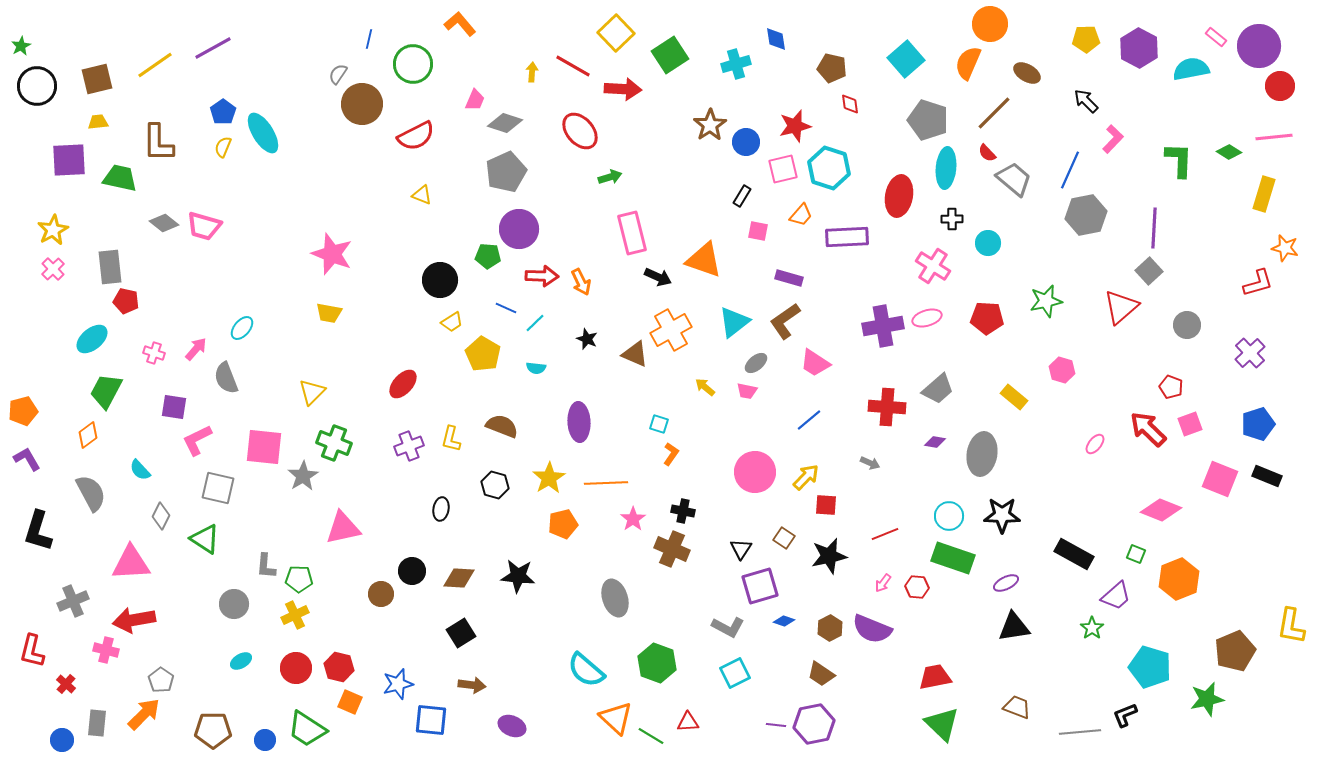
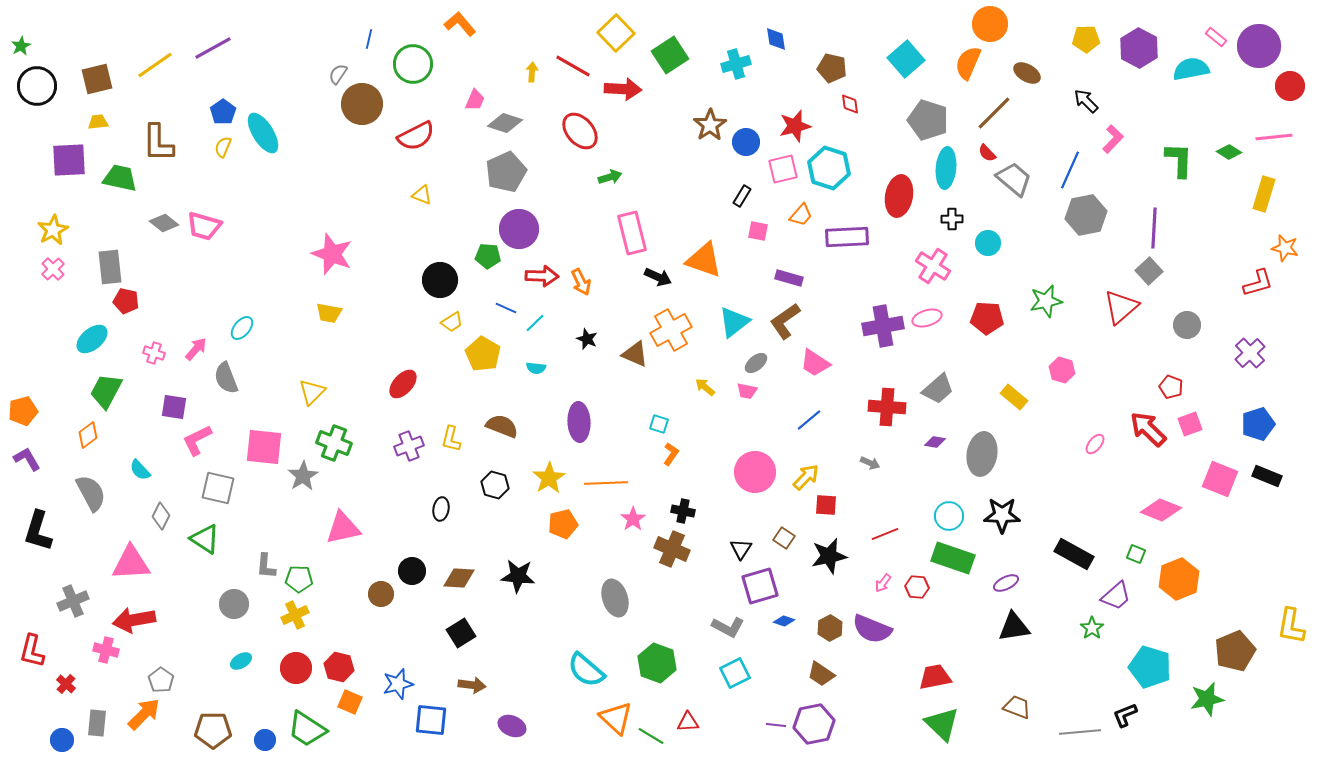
red circle at (1280, 86): moved 10 px right
